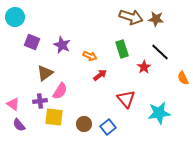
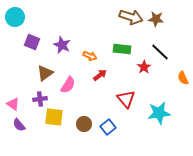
green rectangle: rotated 66 degrees counterclockwise
pink semicircle: moved 8 px right, 6 px up
purple cross: moved 2 px up
